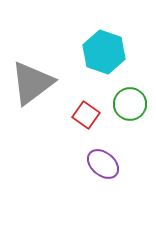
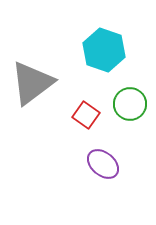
cyan hexagon: moved 2 px up
